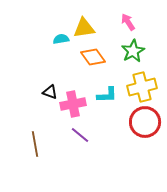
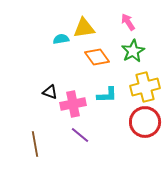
orange diamond: moved 4 px right
yellow cross: moved 3 px right
